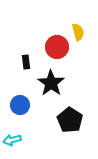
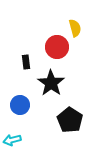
yellow semicircle: moved 3 px left, 4 px up
